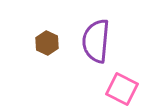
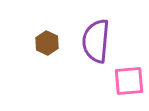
pink square: moved 7 px right, 8 px up; rotated 32 degrees counterclockwise
